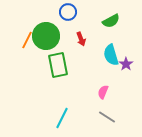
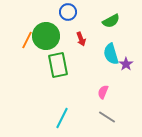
cyan semicircle: moved 1 px up
